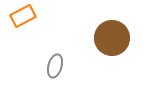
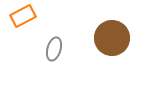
gray ellipse: moved 1 px left, 17 px up
